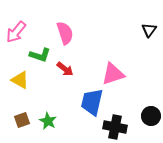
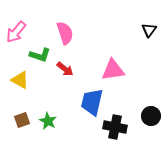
pink triangle: moved 4 px up; rotated 10 degrees clockwise
